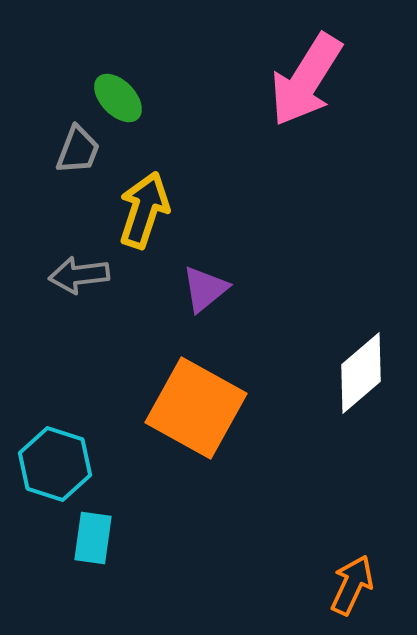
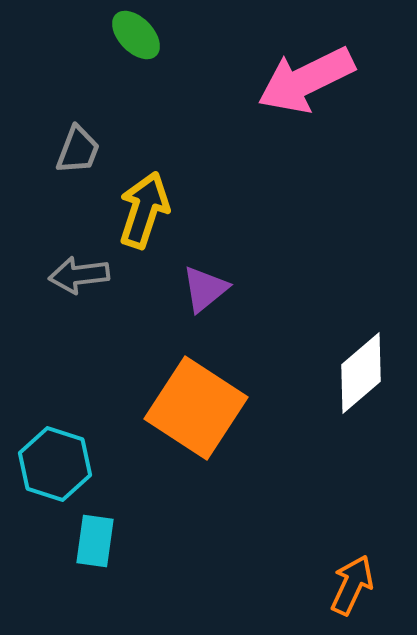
pink arrow: rotated 32 degrees clockwise
green ellipse: moved 18 px right, 63 px up
orange square: rotated 4 degrees clockwise
cyan rectangle: moved 2 px right, 3 px down
